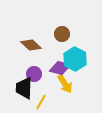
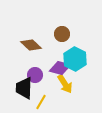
purple circle: moved 1 px right, 1 px down
